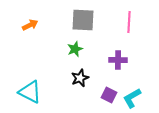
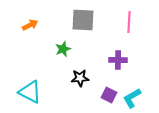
green star: moved 12 px left
black star: rotated 18 degrees clockwise
